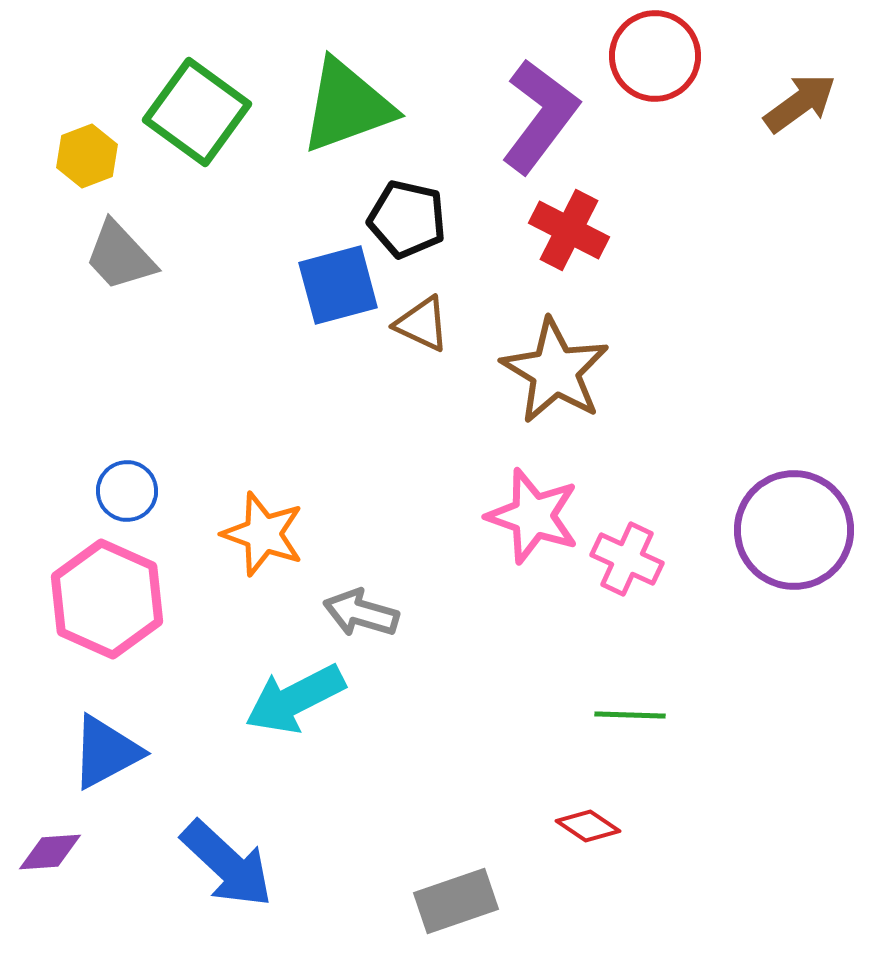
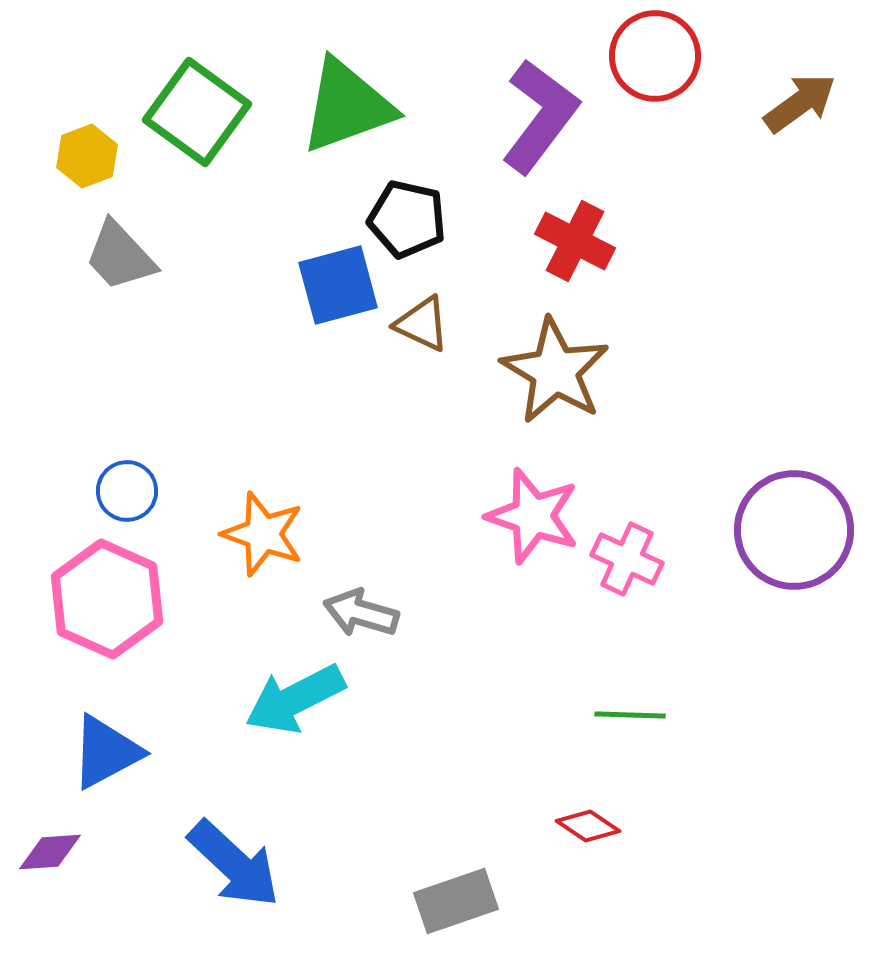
red cross: moved 6 px right, 11 px down
blue arrow: moved 7 px right
